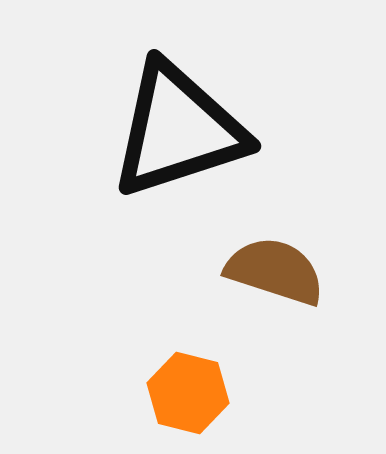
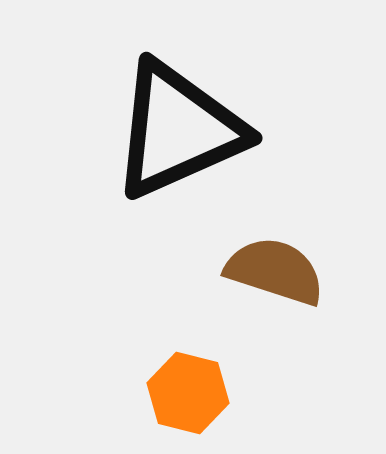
black triangle: rotated 6 degrees counterclockwise
